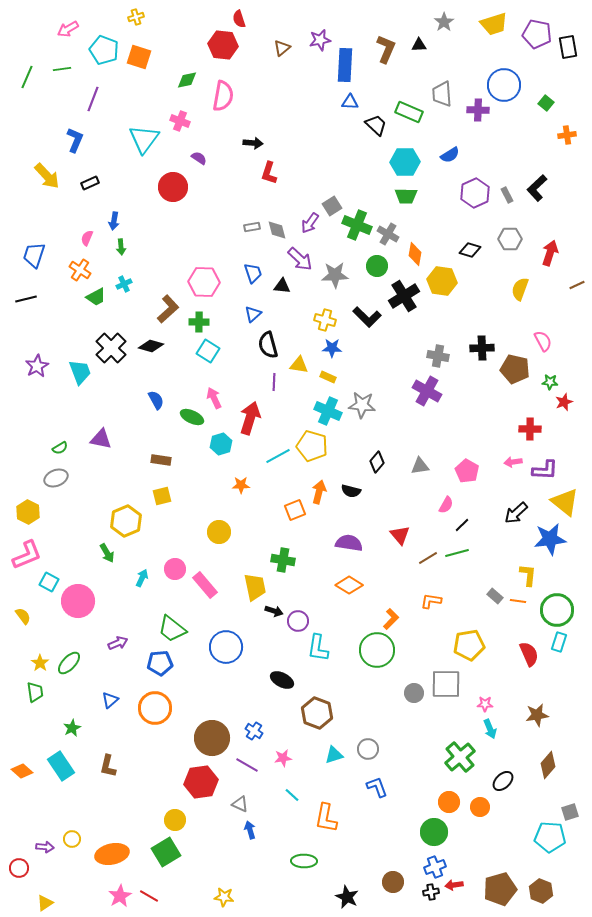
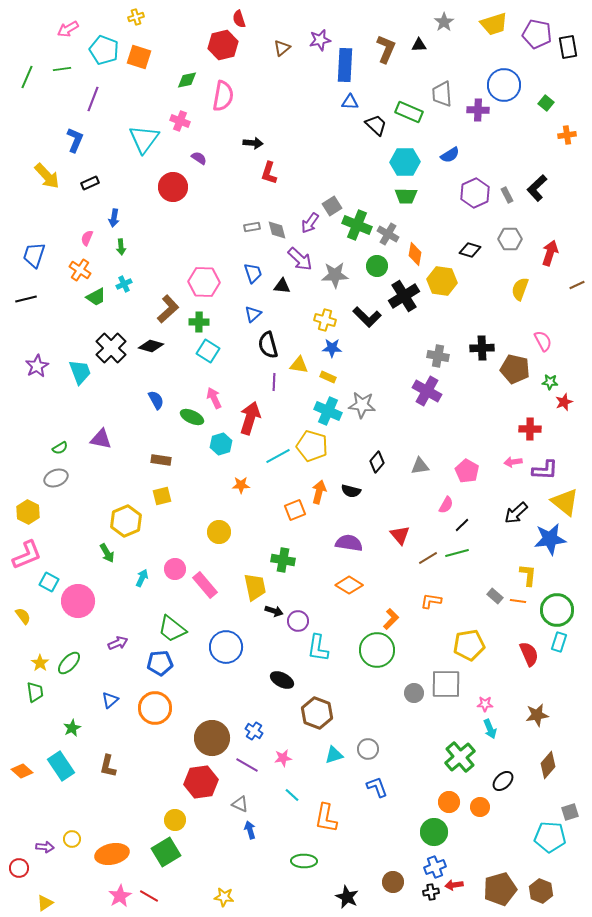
red hexagon at (223, 45): rotated 20 degrees counterclockwise
blue arrow at (114, 221): moved 3 px up
